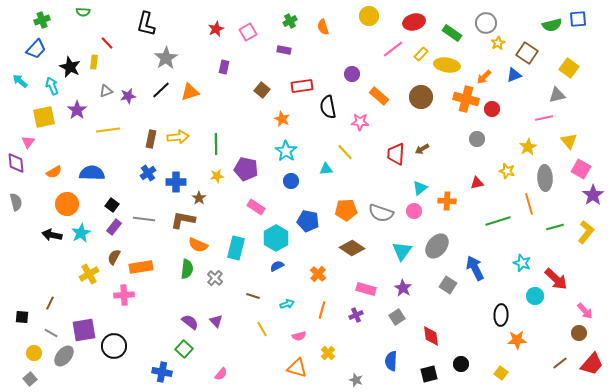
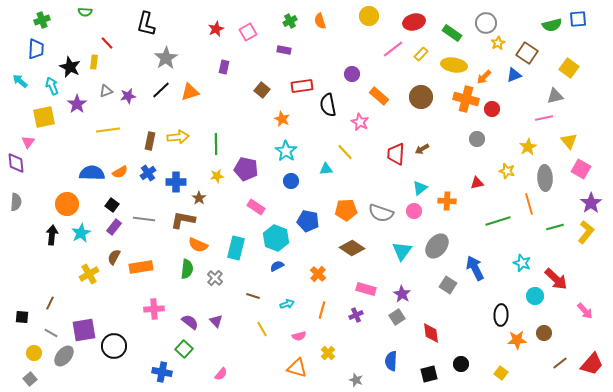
green semicircle at (83, 12): moved 2 px right
orange semicircle at (323, 27): moved 3 px left, 6 px up
blue trapezoid at (36, 49): rotated 40 degrees counterclockwise
yellow ellipse at (447, 65): moved 7 px right
gray triangle at (557, 95): moved 2 px left, 1 px down
black semicircle at (328, 107): moved 2 px up
purple star at (77, 110): moved 6 px up
pink star at (360, 122): rotated 24 degrees clockwise
brown rectangle at (151, 139): moved 1 px left, 2 px down
orange semicircle at (54, 172): moved 66 px right
purple star at (593, 195): moved 2 px left, 8 px down
gray semicircle at (16, 202): rotated 18 degrees clockwise
black arrow at (52, 235): rotated 84 degrees clockwise
cyan hexagon at (276, 238): rotated 10 degrees counterclockwise
purple star at (403, 288): moved 1 px left, 6 px down
pink cross at (124, 295): moved 30 px right, 14 px down
brown circle at (579, 333): moved 35 px left
red diamond at (431, 336): moved 3 px up
